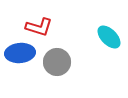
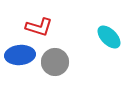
blue ellipse: moved 2 px down
gray circle: moved 2 px left
